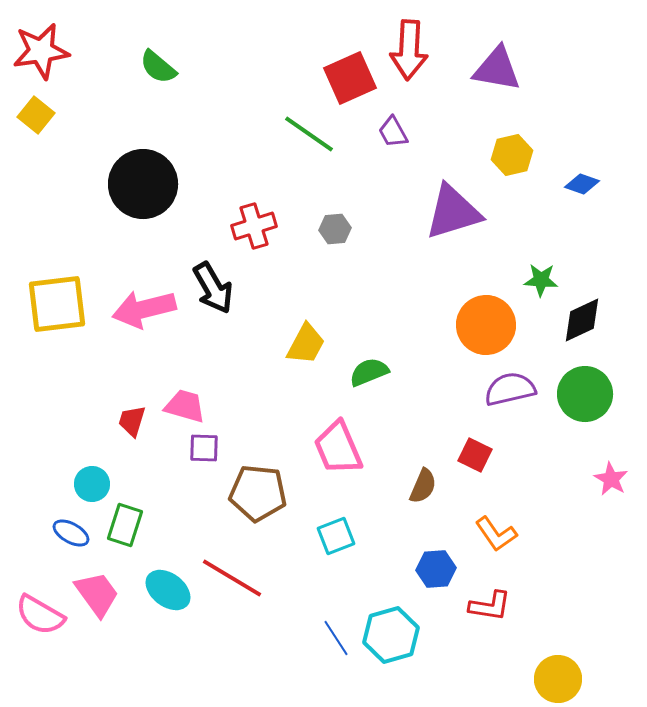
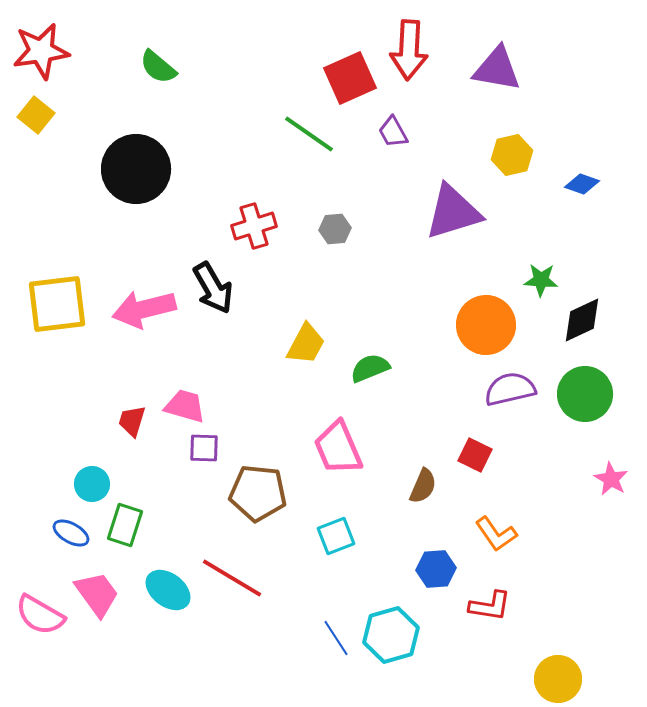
black circle at (143, 184): moved 7 px left, 15 px up
green semicircle at (369, 372): moved 1 px right, 4 px up
